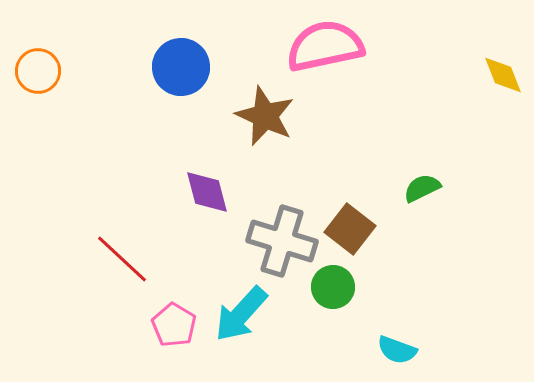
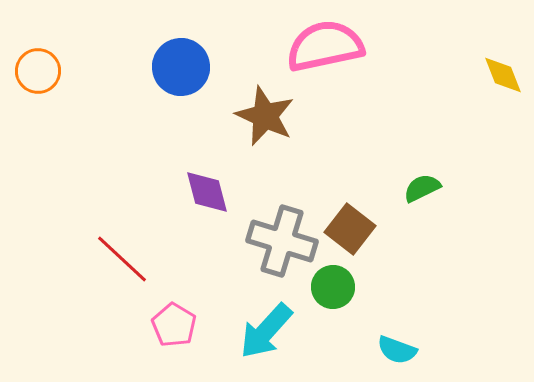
cyan arrow: moved 25 px right, 17 px down
